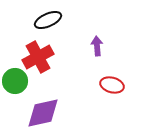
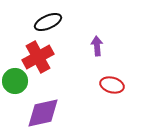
black ellipse: moved 2 px down
